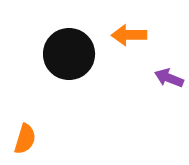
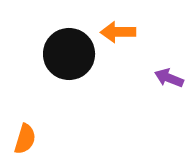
orange arrow: moved 11 px left, 3 px up
